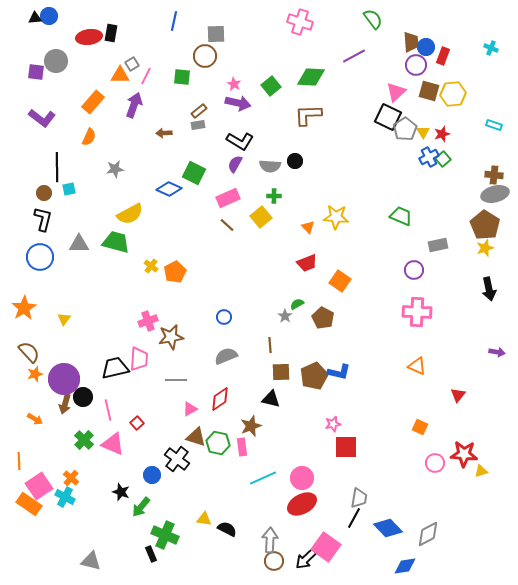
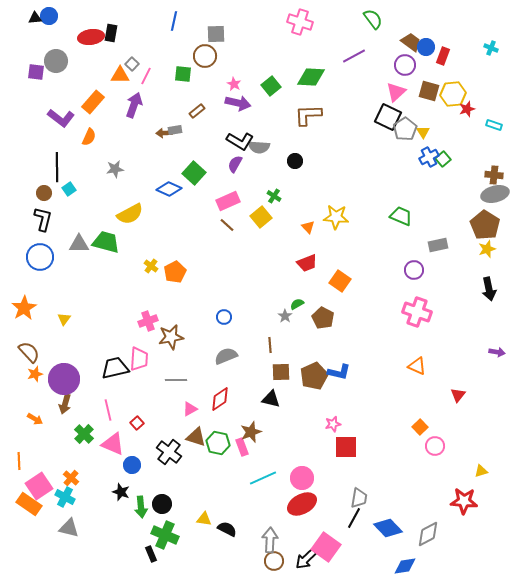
red ellipse at (89, 37): moved 2 px right
brown trapezoid at (411, 42): rotated 50 degrees counterclockwise
gray square at (132, 64): rotated 16 degrees counterclockwise
purple circle at (416, 65): moved 11 px left
green square at (182, 77): moved 1 px right, 3 px up
brown rectangle at (199, 111): moved 2 px left
purple L-shape at (42, 118): moved 19 px right
gray rectangle at (198, 125): moved 23 px left, 5 px down
red star at (442, 134): moved 25 px right, 25 px up
gray semicircle at (270, 166): moved 11 px left, 19 px up
green square at (194, 173): rotated 15 degrees clockwise
cyan square at (69, 189): rotated 24 degrees counterclockwise
green cross at (274, 196): rotated 32 degrees clockwise
pink rectangle at (228, 198): moved 3 px down
green trapezoid at (116, 242): moved 10 px left
yellow star at (485, 248): moved 2 px right, 1 px down
pink cross at (417, 312): rotated 16 degrees clockwise
black circle at (83, 397): moved 79 px right, 107 px down
brown star at (251, 426): moved 6 px down
orange square at (420, 427): rotated 21 degrees clockwise
green cross at (84, 440): moved 6 px up
pink rectangle at (242, 447): rotated 12 degrees counterclockwise
red star at (464, 454): moved 47 px down
black cross at (177, 459): moved 8 px left, 7 px up
pink circle at (435, 463): moved 17 px up
blue circle at (152, 475): moved 20 px left, 10 px up
green arrow at (141, 507): rotated 45 degrees counterclockwise
gray triangle at (91, 561): moved 22 px left, 33 px up
